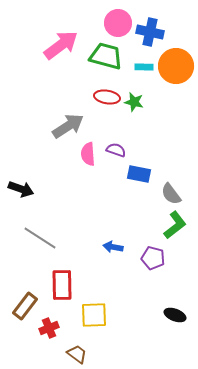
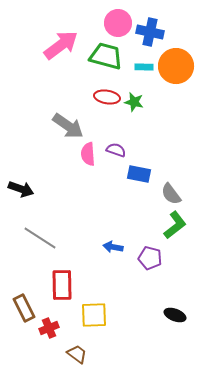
gray arrow: rotated 68 degrees clockwise
purple pentagon: moved 3 px left
brown rectangle: moved 1 px left, 2 px down; rotated 64 degrees counterclockwise
